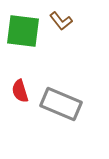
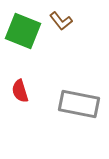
green square: rotated 15 degrees clockwise
gray rectangle: moved 18 px right; rotated 12 degrees counterclockwise
